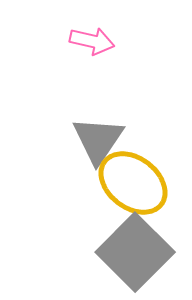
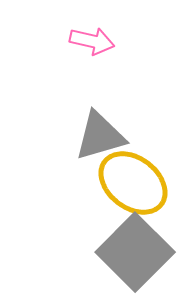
gray triangle: moved 2 px right, 4 px up; rotated 40 degrees clockwise
